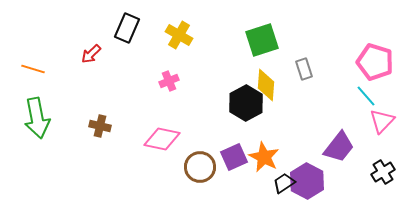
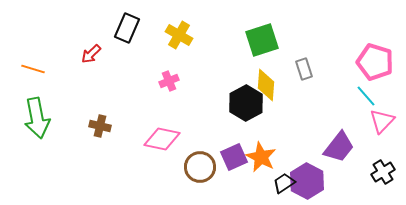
orange star: moved 3 px left
